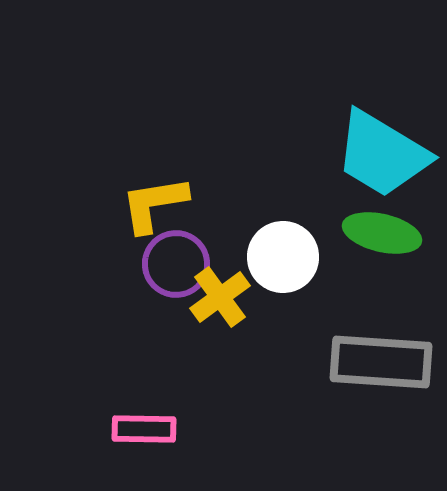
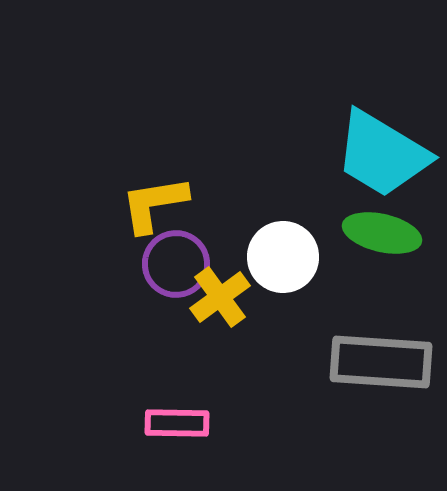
pink rectangle: moved 33 px right, 6 px up
